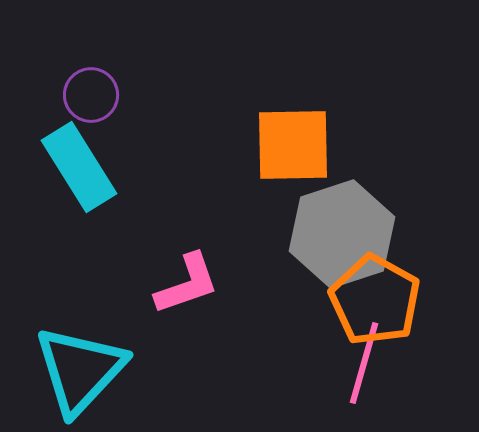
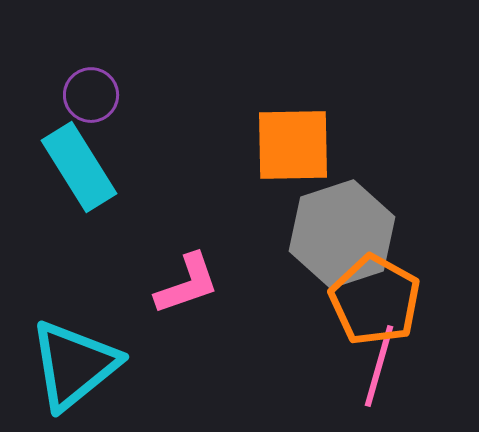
pink line: moved 15 px right, 3 px down
cyan triangle: moved 6 px left, 5 px up; rotated 8 degrees clockwise
